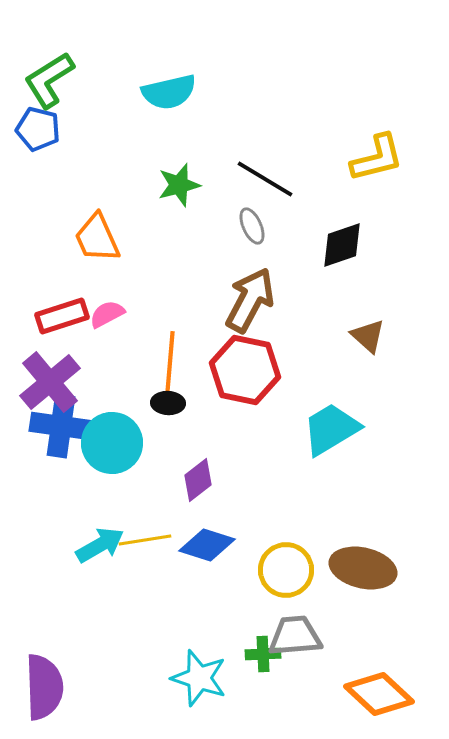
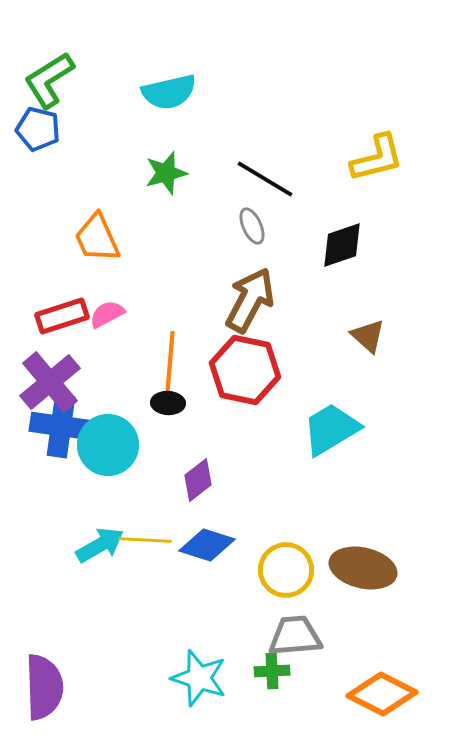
green star: moved 13 px left, 12 px up
cyan circle: moved 4 px left, 2 px down
yellow line: rotated 12 degrees clockwise
green cross: moved 9 px right, 17 px down
orange diamond: moved 3 px right; rotated 16 degrees counterclockwise
